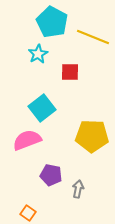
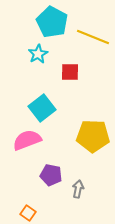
yellow pentagon: moved 1 px right
